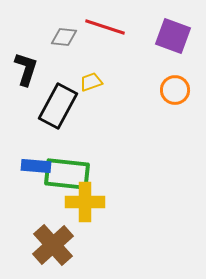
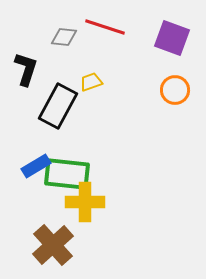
purple square: moved 1 px left, 2 px down
blue rectangle: rotated 36 degrees counterclockwise
